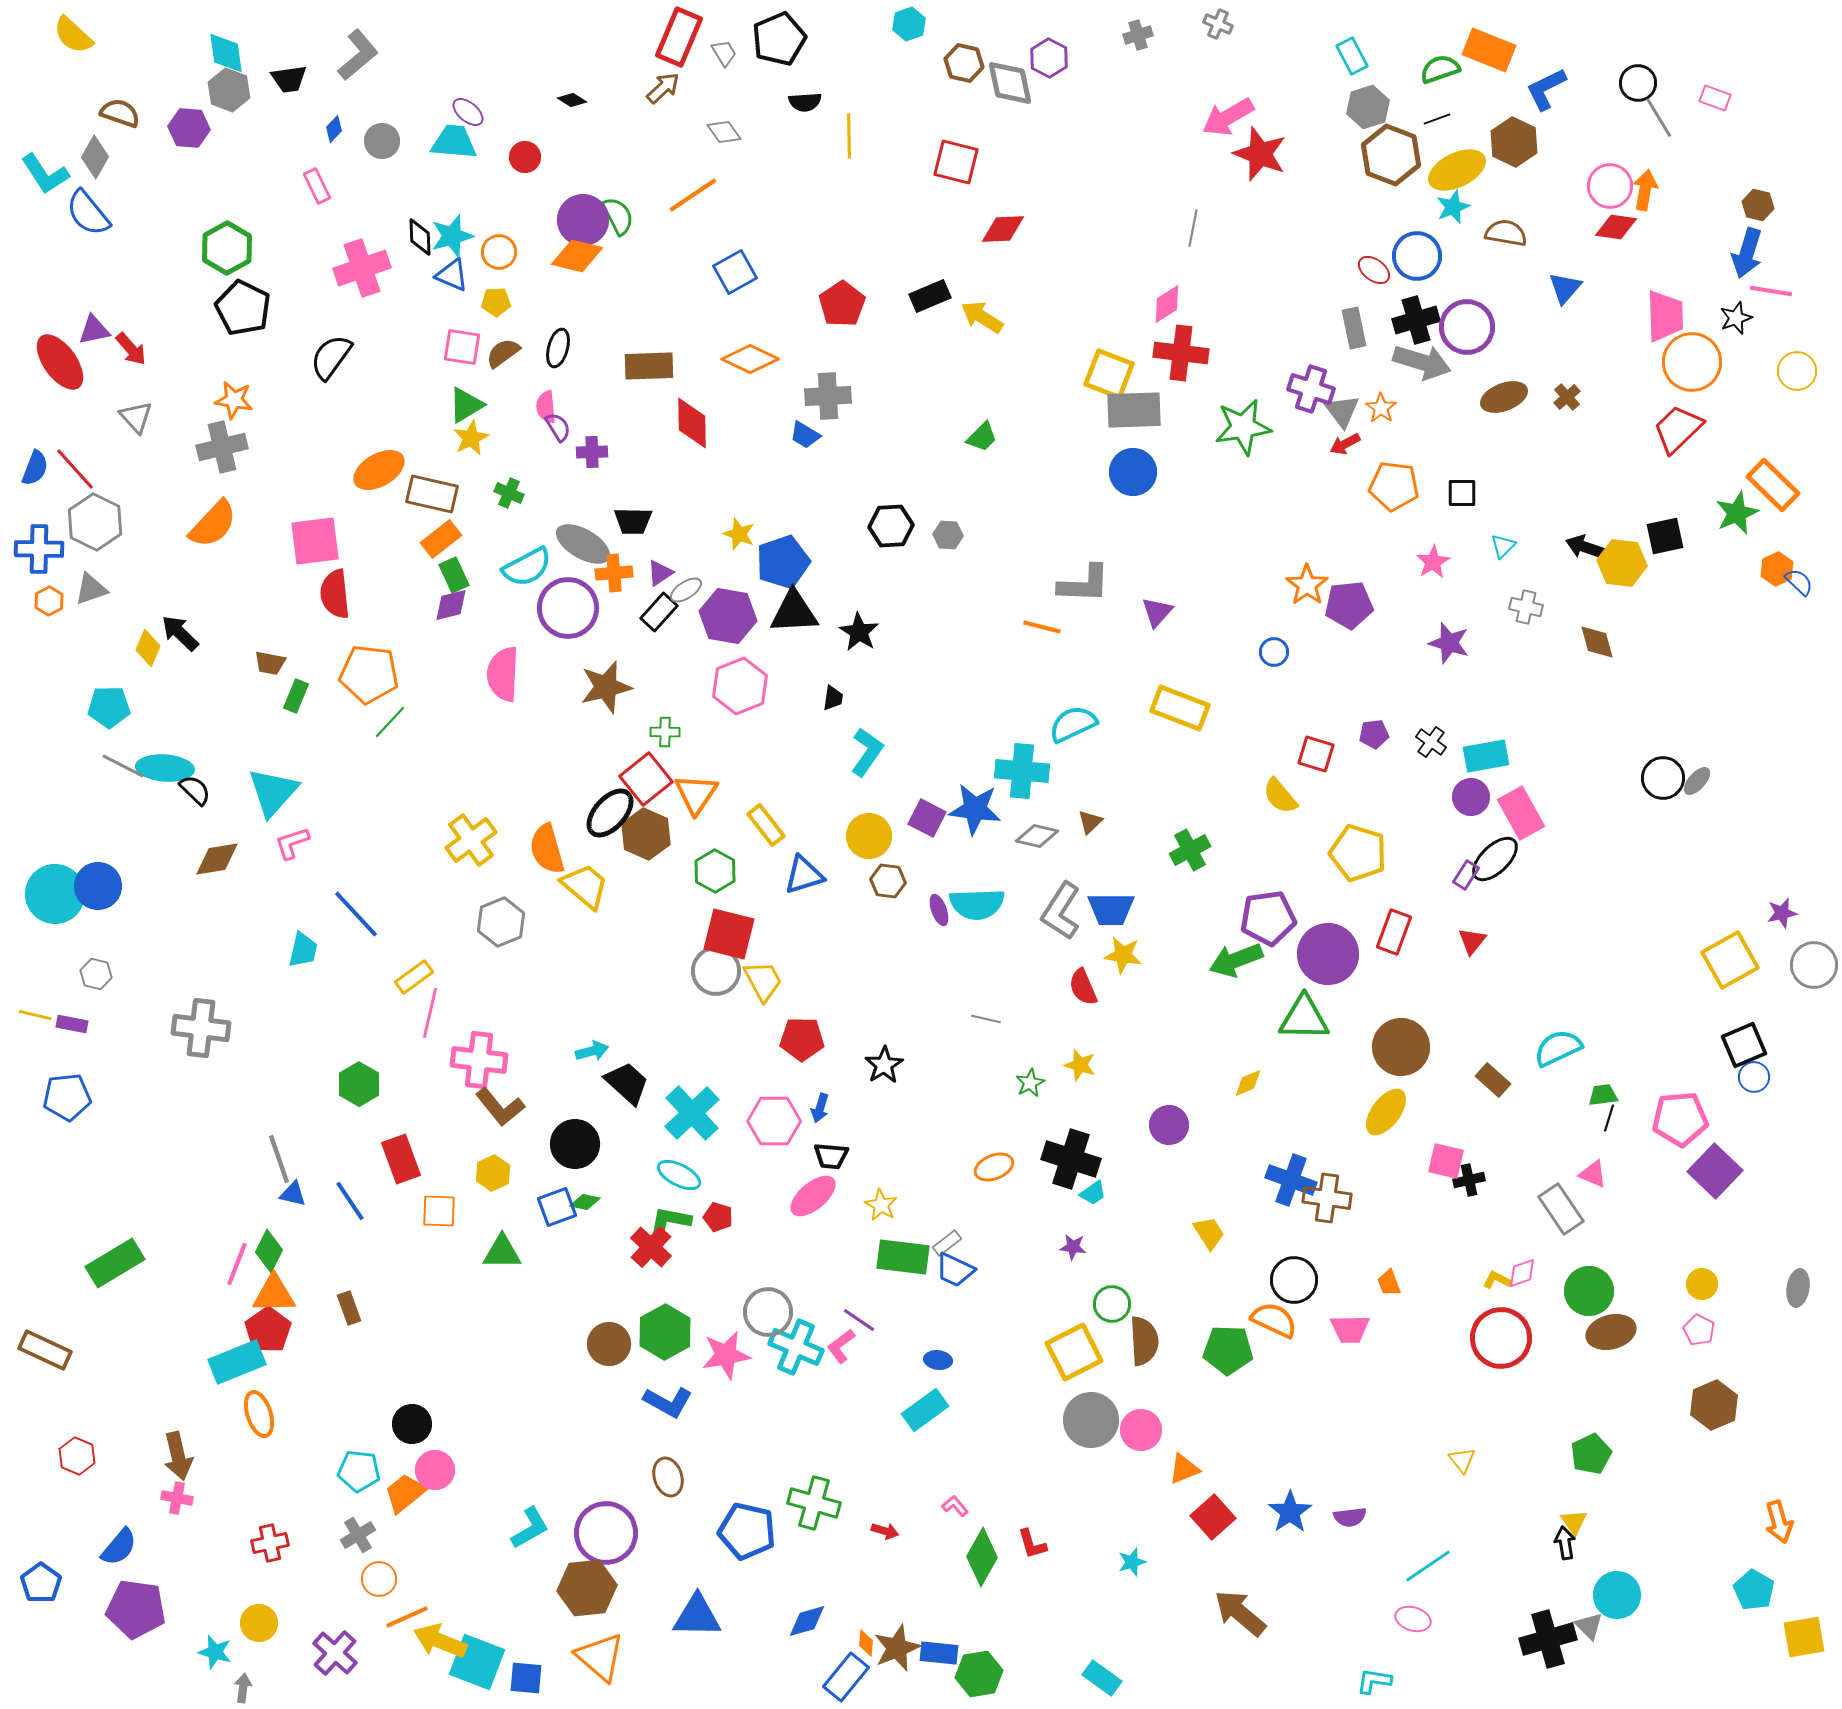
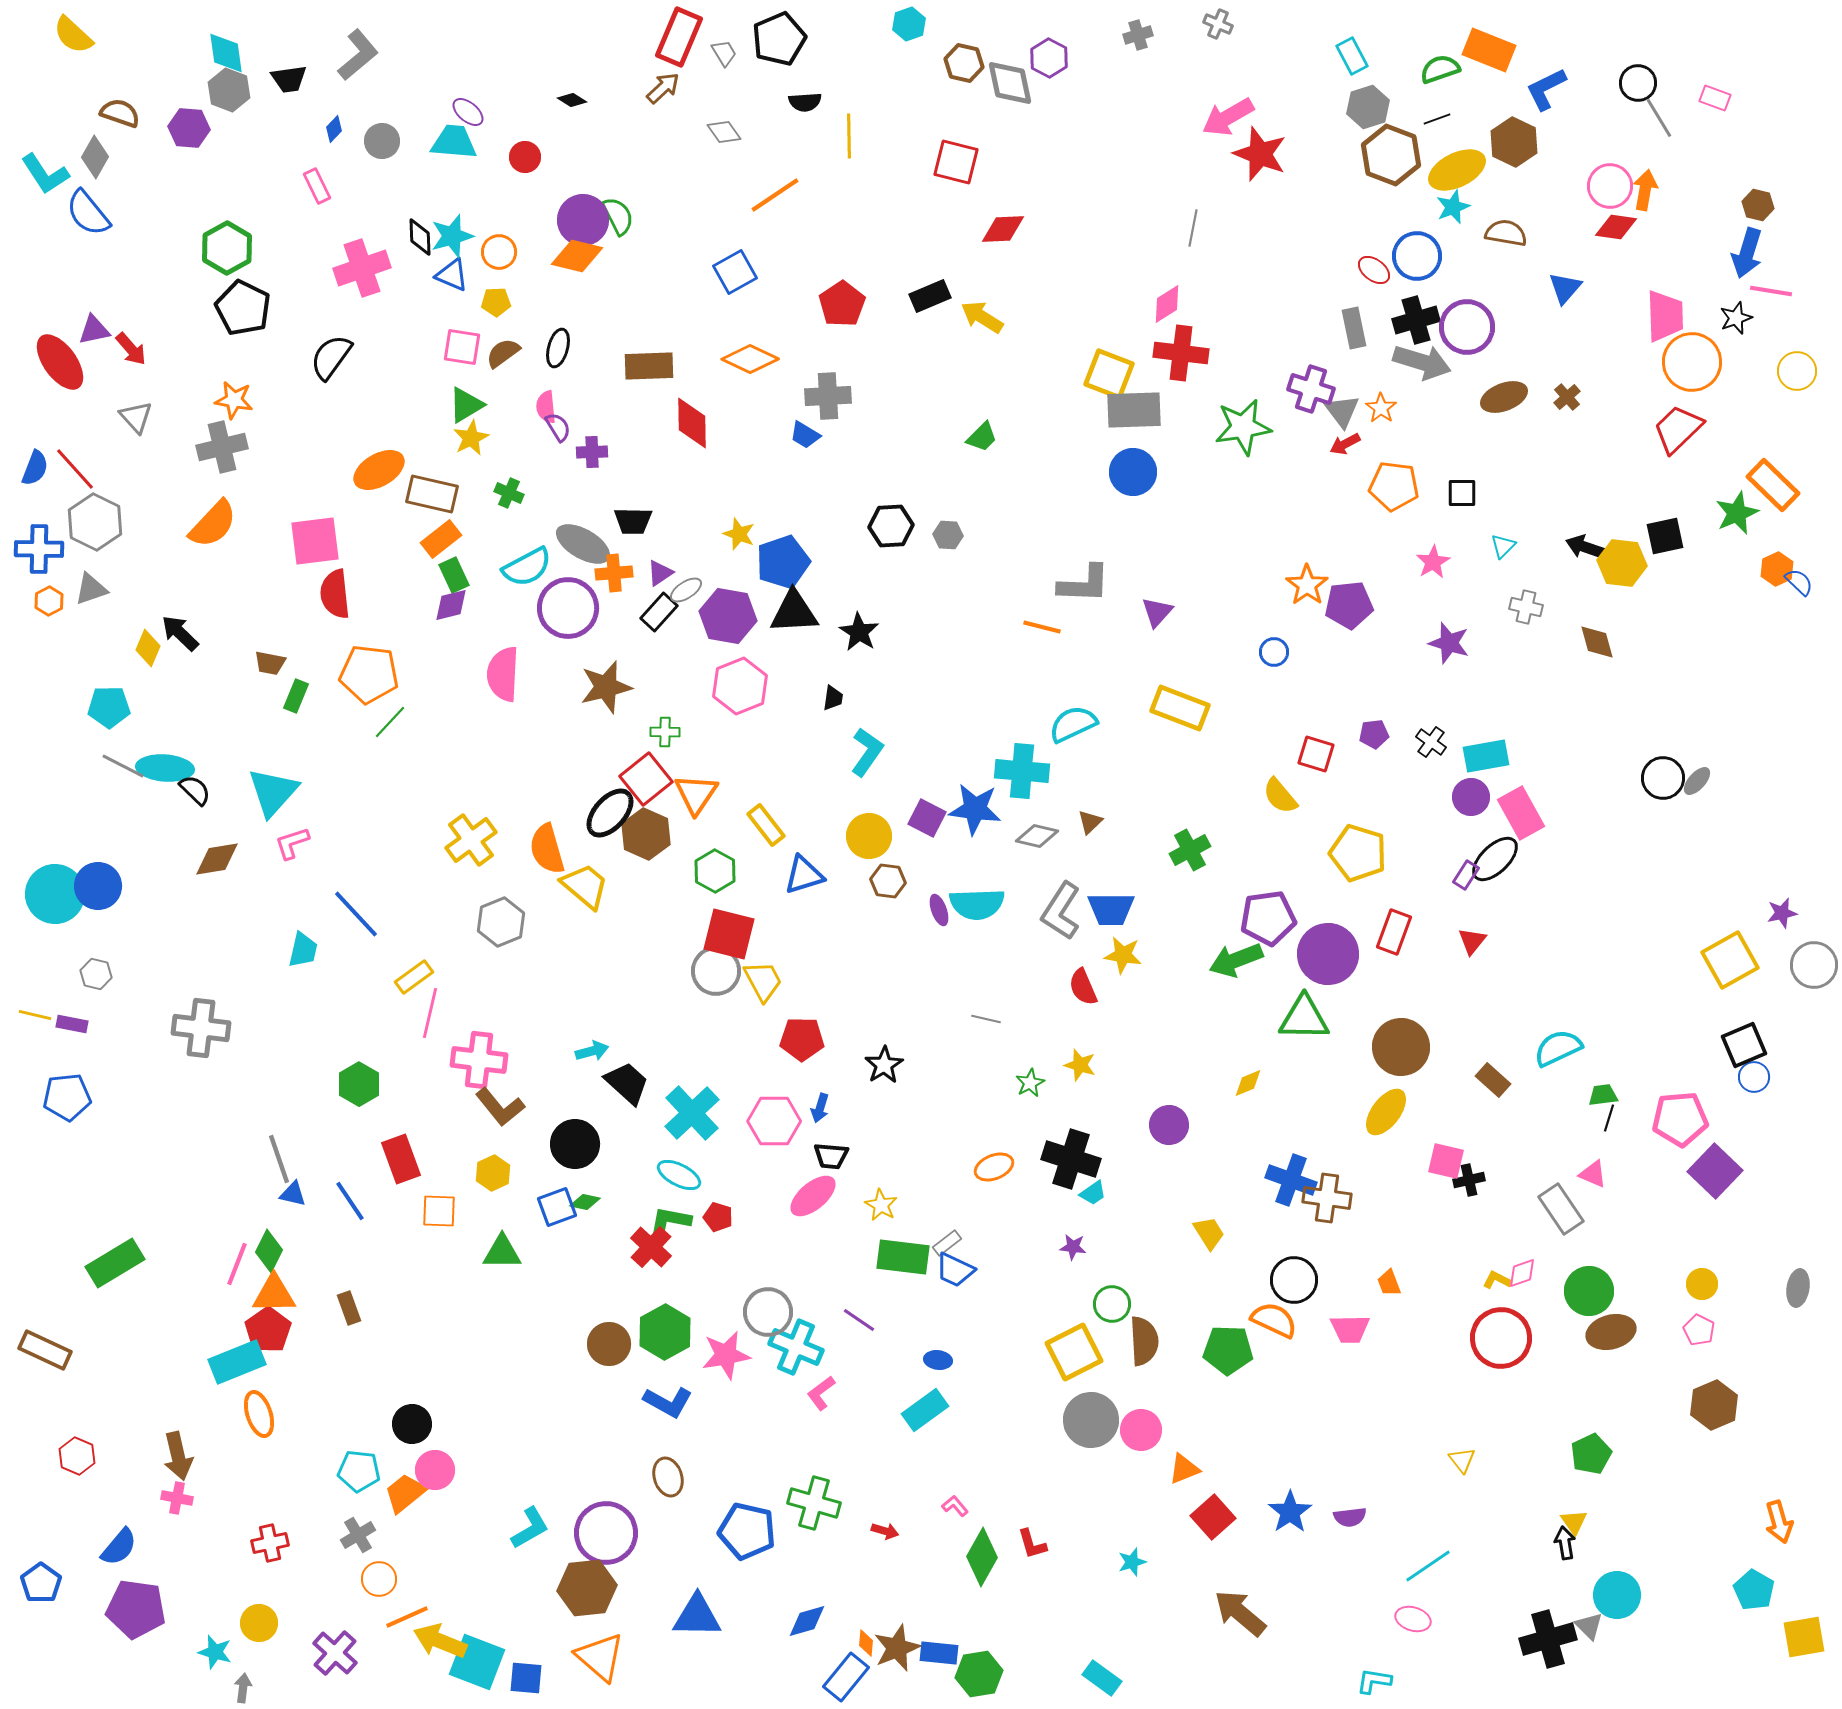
orange line at (693, 195): moved 82 px right
pink L-shape at (841, 1346): moved 20 px left, 47 px down
